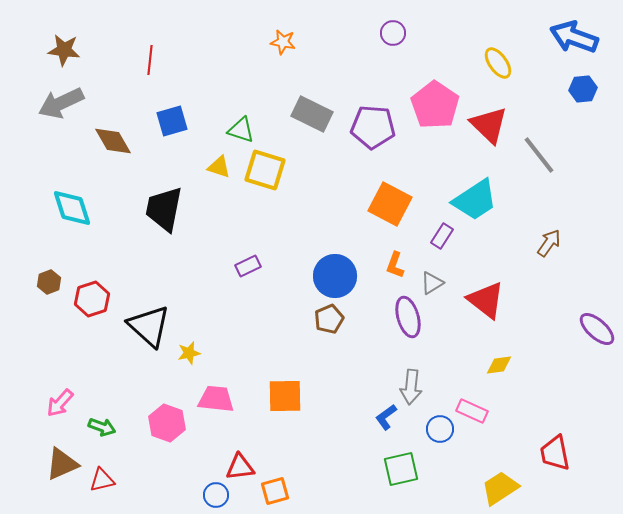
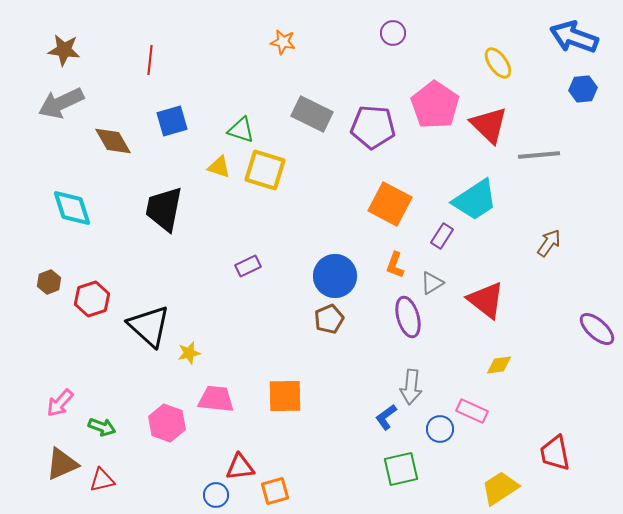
gray line at (539, 155): rotated 57 degrees counterclockwise
